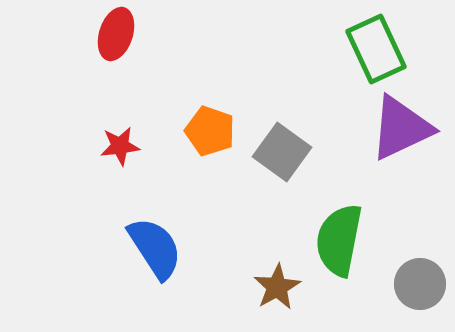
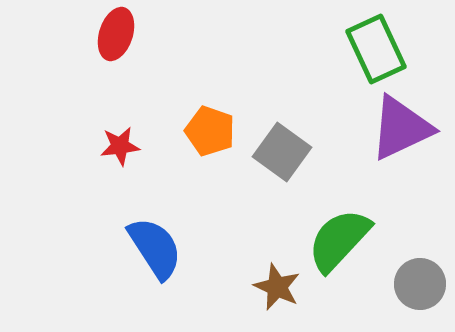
green semicircle: rotated 32 degrees clockwise
brown star: rotated 18 degrees counterclockwise
